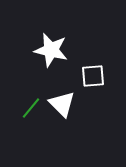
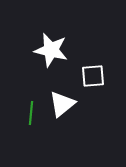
white triangle: rotated 36 degrees clockwise
green line: moved 5 px down; rotated 35 degrees counterclockwise
